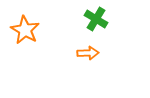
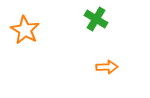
orange arrow: moved 19 px right, 14 px down
